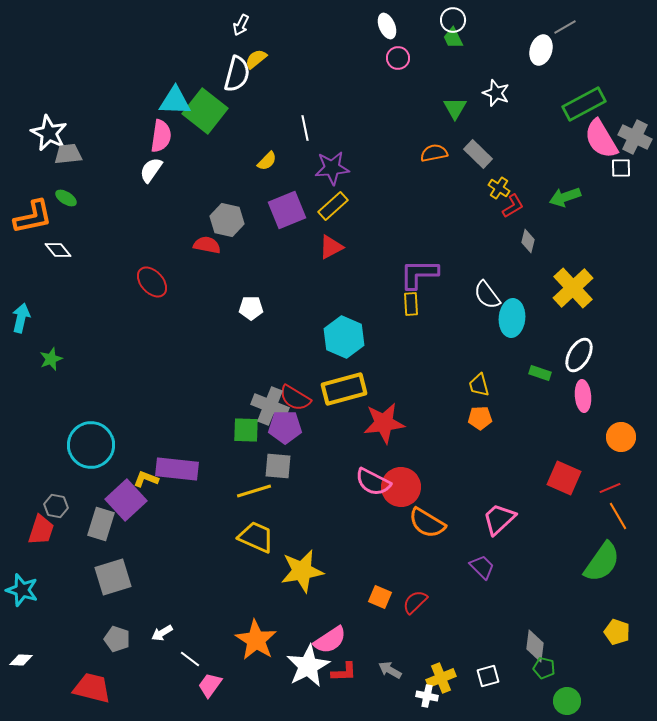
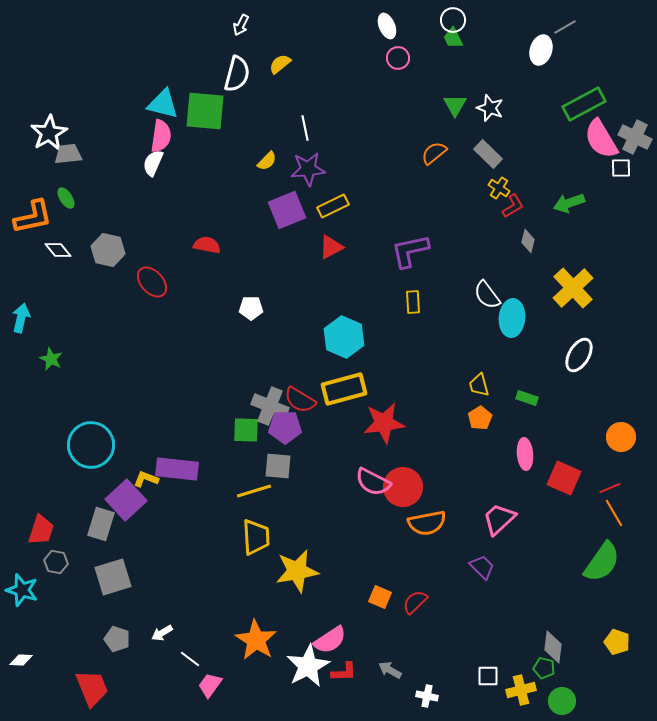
yellow semicircle at (256, 59): moved 24 px right, 5 px down
white star at (496, 93): moved 6 px left, 15 px down
cyan triangle at (175, 101): moved 12 px left, 3 px down; rotated 12 degrees clockwise
green triangle at (455, 108): moved 3 px up
green square at (205, 111): rotated 33 degrees counterclockwise
white star at (49, 133): rotated 15 degrees clockwise
orange semicircle at (434, 153): rotated 28 degrees counterclockwise
gray rectangle at (478, 154): moved 10 px right
purple star at (332, 168): moved 24 px left, 1 px down
white semicircle at (151, 170): moved 2 px right, 7 px up; rotated 12 degrees counterclockwise
green arrow at (565, 197): moved 4 px right, 6 px down
green ellipse at (66, 198): rotated 25 degrees clockwise
yellow rectangle at (333, 206): rotated 16 degrees clockwise
gray hexagon at (227, 220): moved 119 px left, 30 px down
purple L-shape at (419, 274): moved 9 px left, 23 px up; rotated 12 degrees counterclockwise
yellow rectangle at (411, 304): moved 2 px right, 2 px up
green star at (51, 359): rotated 25 degrees counterclockwise
green rectangle at (540, 373): moved 13 px left, 25 px down
pink ellipse at (583, 396): moved 58 px left, 58 px down
red semicircle at (295, 398): moved 5 px right, 2 px down
orange pentagon at (480, 418): rotated 30 degrees counterclockwise
red circle at (401, 487): moved 2 px right
gray hexagon at (56, 506): moved 56 px down
orange line at (618, 516): moved 4 px left, 3 px up
orange semicircle at (427, 523): rotated 42 degrees counterclockwise
yellow trapezoid at (256, 537): rotated 63 degrees clockwise
yellow star at (302, 571): moved 5 px left
yellow pentagon at (617, 632): moved 10 px down
gray diamond at (535, 646): moved 18 px right, 1 px down
white square at (488, 676): rotated 15 degrees clockwise
yellow cross at (441, 678): moved 80 px right, 12 px down; rotated 8 degrees clockwise
red trapezoid at (92, 688): rotated 54 degrees clockwise
green circle at (567, 701): moved 5 px left
